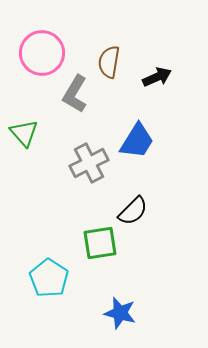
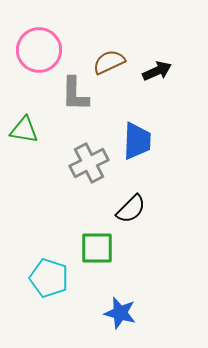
pink circle: moved 3 px left, 3 px up
brown semicircle: rotated 56 degrees clockwise
black arrow: moved 6 px up
gray L-shape: rotated 30 degrees counterclockwise
green triangle: moved 3 px up; rotated 40 degrees counterclockwise
blue trapezoid: rotated 30 degrees counterclockwise
black semicircle: moved 2 px left, 2 px up
green square: moved 3 px left, 5 px down; rotated 9 degrees clockwise
cyan pentagon: rotated 15 degrees counterclockwise
